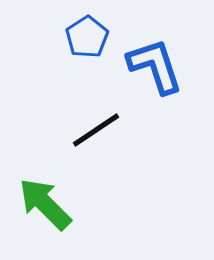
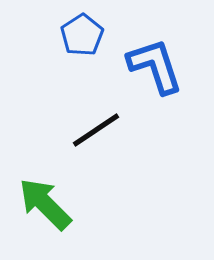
blue pentagon: moved 5 px left, 2 px up
